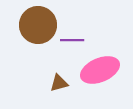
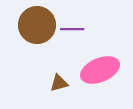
brown circle: moved 1 px left
purple line: moved 11 px up
